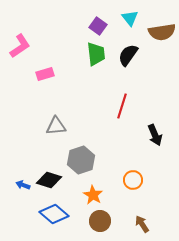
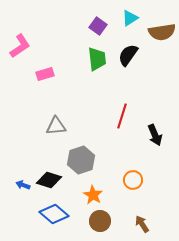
cyan triangle: rotated 36 degrees clockwise
green trapezoid: moved 1 px right, 5 px down
red line: moved 10 px down
